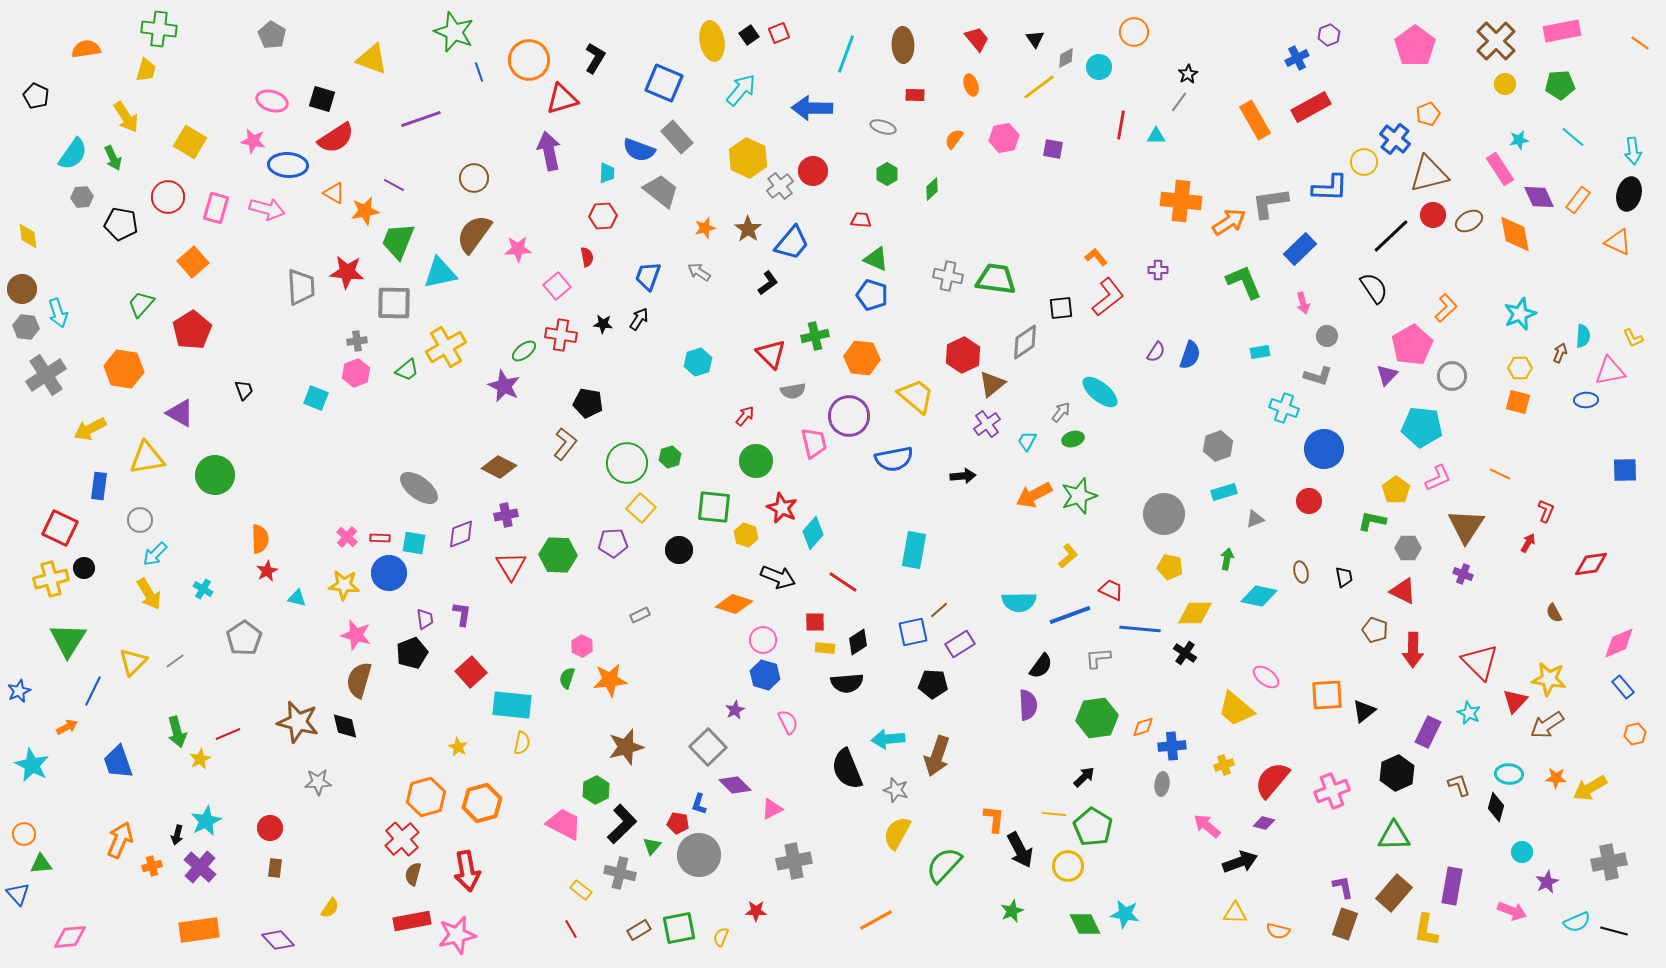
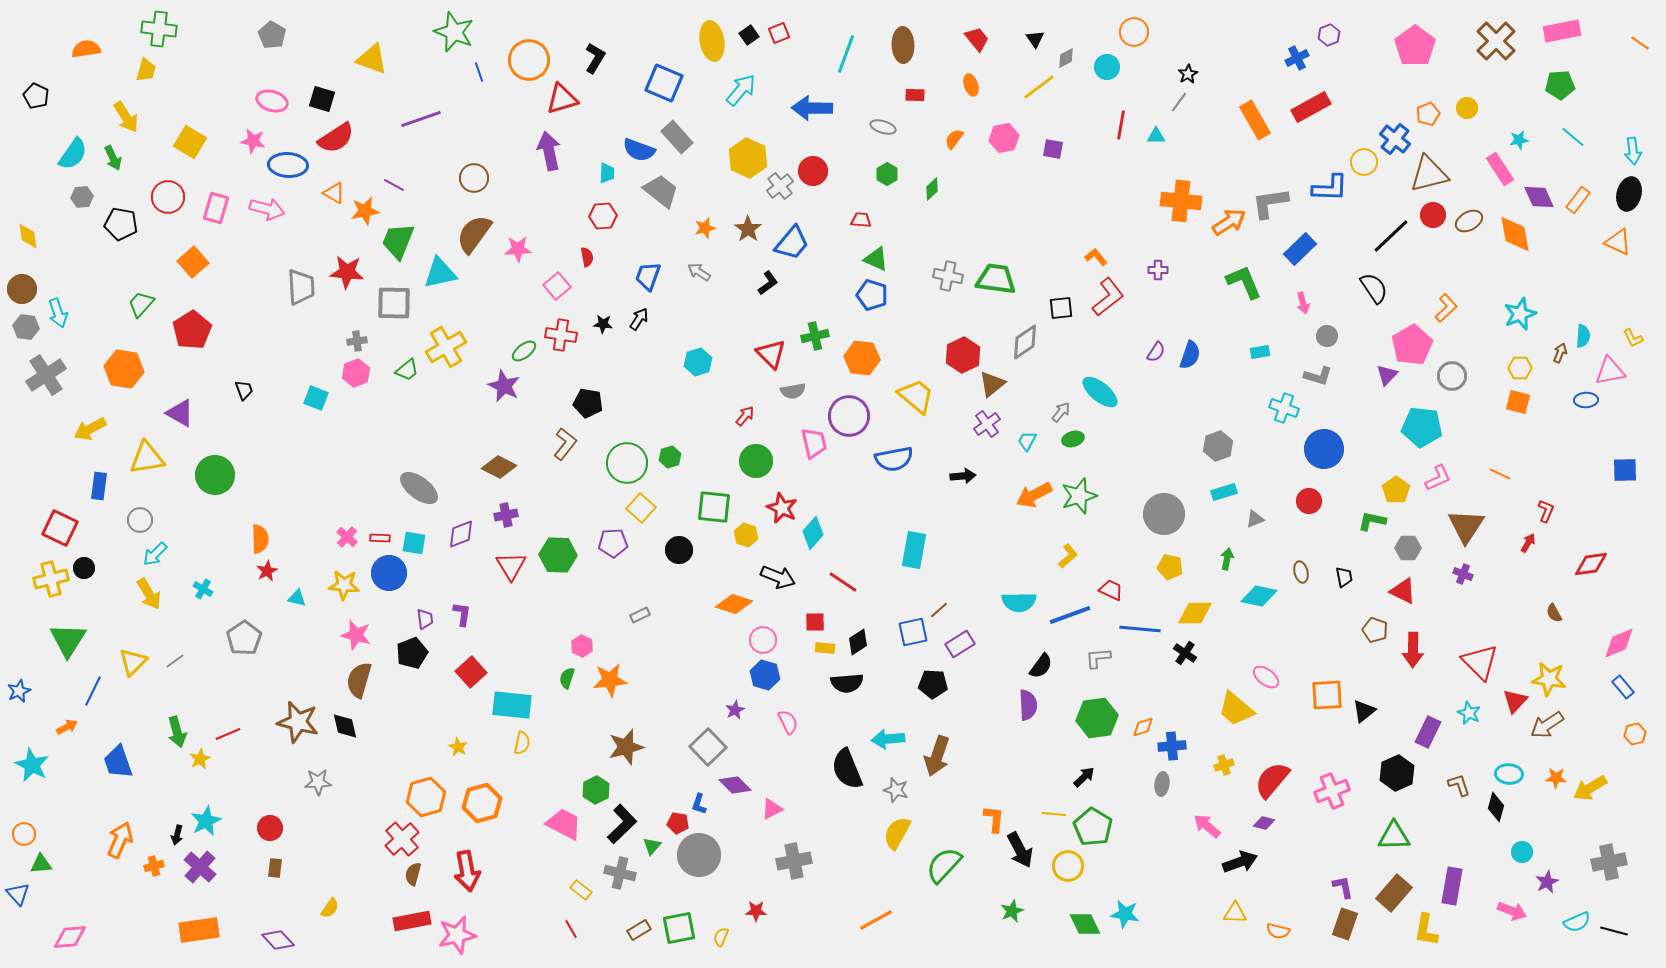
cyan circle at (1099, 67): moved 8 px right
yellow circle at (1505, 84): moved 38 px left, 24 px down
orange cross at (152, 866): moved 2 px right
